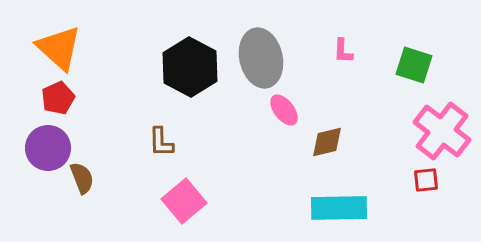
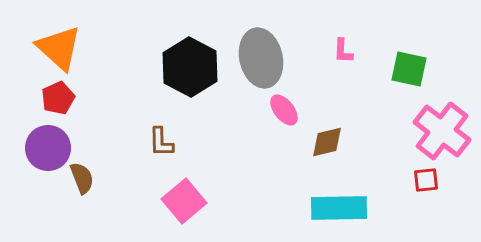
green square: moved 5 px left, 4 px down; rotated 6 degrees counterclockwise
